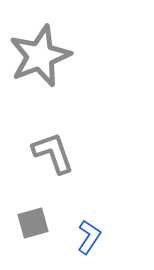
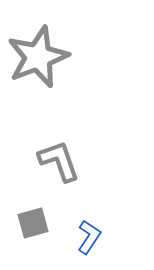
gray star: moved 2 px left, 1 px down
gray L-shape: moved 6 px right, 8 px down
